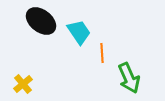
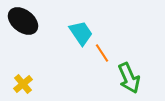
black ellipse: moved 18 px left
cyan trapezoid: moved 2 px right, 1 px down
orange line: rotated 30 degrees counterclockwise
